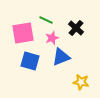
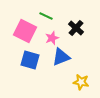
green line: moved 4 px up
pink square: moved 2 px right, 2 px up; rotated 35 degrees clockwise
blue square: moved 1 px up
